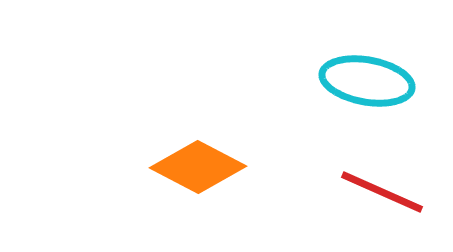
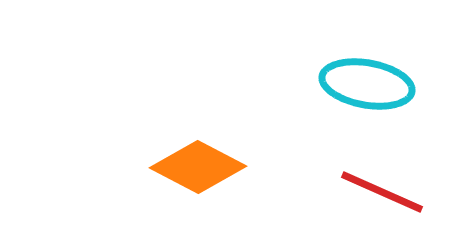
cyan ellipse: moved 3 px down
